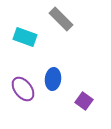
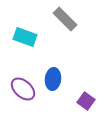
gray rectangle: moved 4 px right
purple ellipse: rotated 10 degrees counterclockwise
purple square: moved 2 px right
